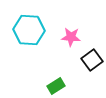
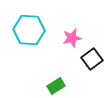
pink star: moved 1 px right, 1 px down; rotated 18 degrees counterclockwise
black square: moved 1 px up
